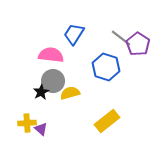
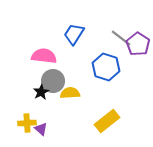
pink semicircle: moved 7 px left, 1 px down
yellow semicircle: rotated 12 degrees clockwise
